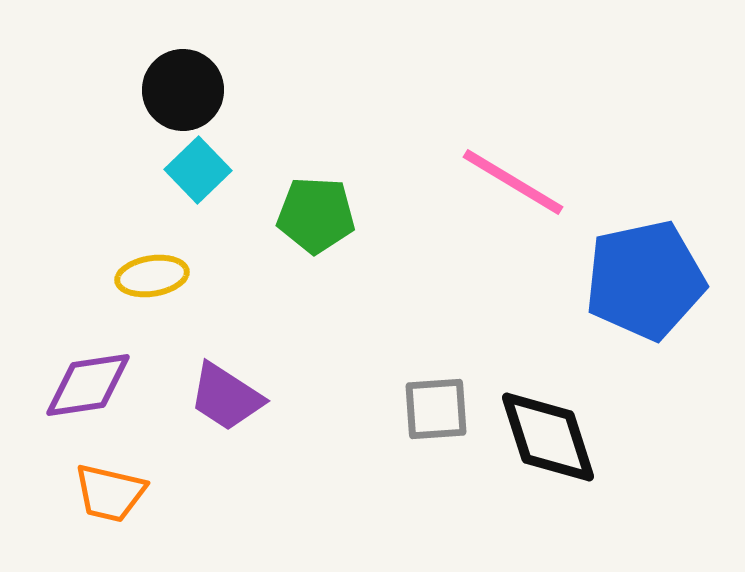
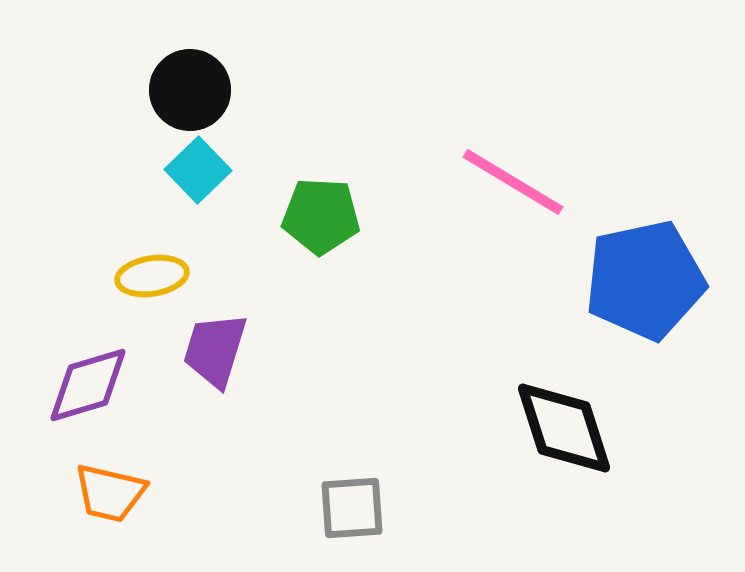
black circle: moved 7 px right
green pentagon: moved 5 px right, 1 px down
purple diamond: rotated 8 degrees counterclockwise
purple trapezoid: moved 11 px left, 47 px up; rotated 74 degrees clockwise
gray square: moved 84 px left, 99 px down
black diamond: moved 16 px right, 9 px up
